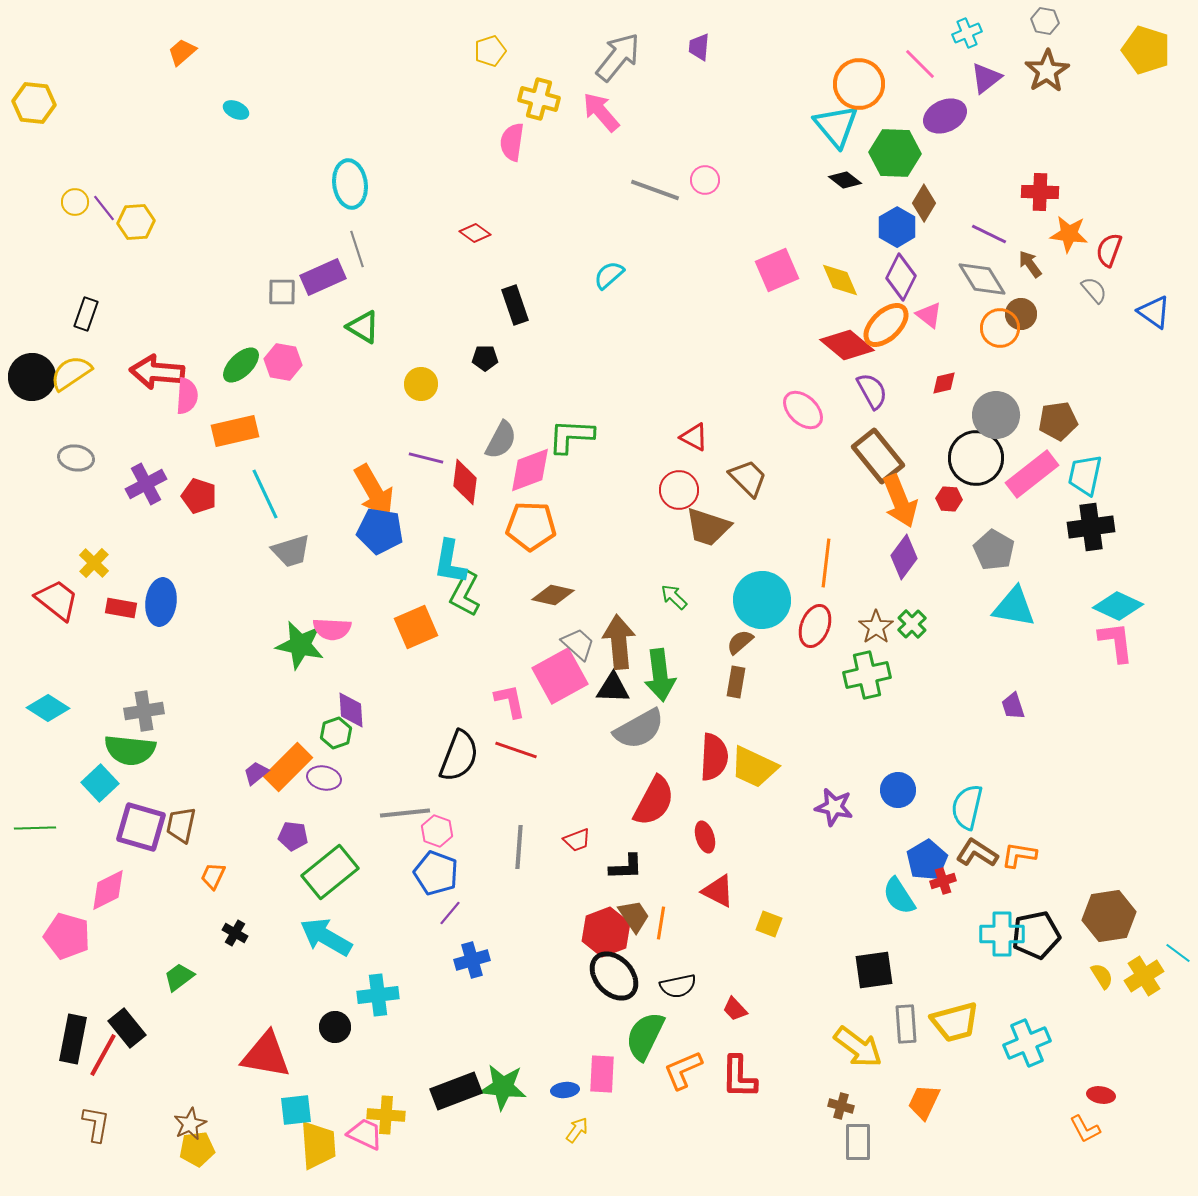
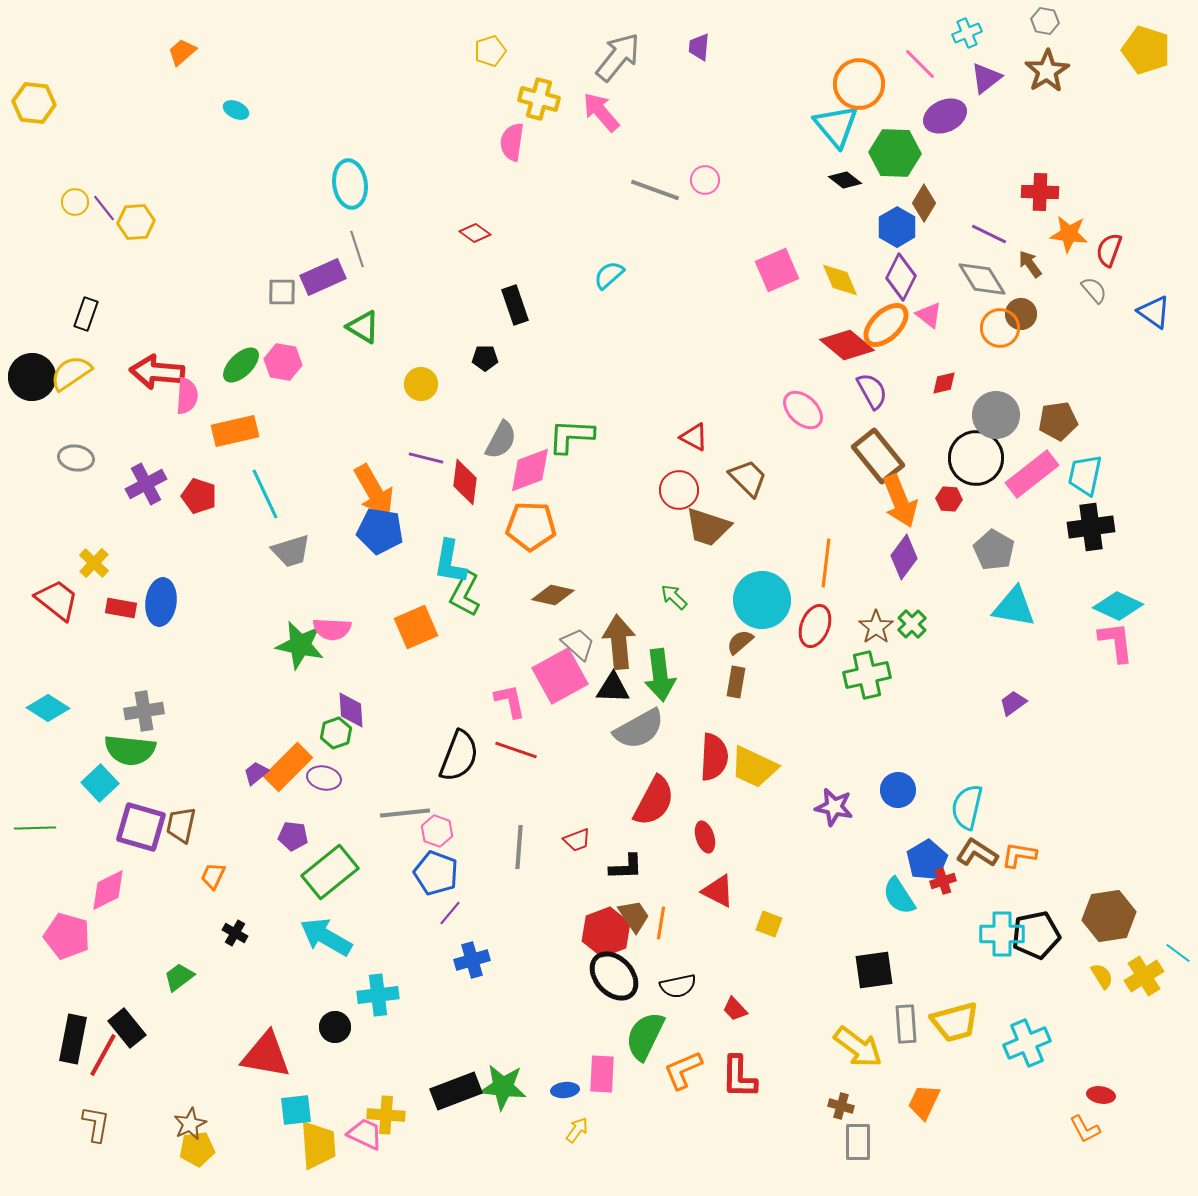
purple trapezoid at (1013, 706): moved 3 px up; rotated 72 degrees clockwise
